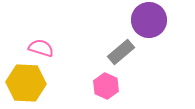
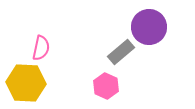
purple circle: moved 7 px down
pink semicircle: rotated 85 degrees clockwise
